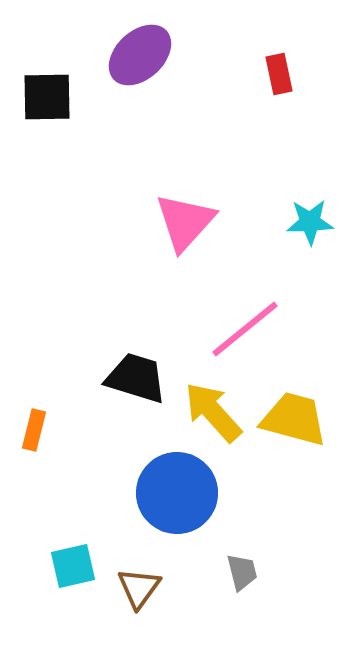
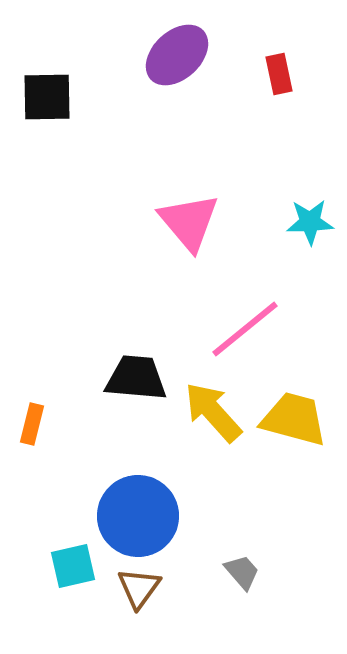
purple ellipse: moved 37 px right
pink triangle: moved 4 px right; rotated 22 degrees counterclockwise
black trapezoid: rotated 12 degrees counterclockwise
orange rectangle: moved 2 px left, 6 px up
blue circle: moved 39 px left, 23 px down
gray trapezoid: rotated 27 degrees counterclockwise
